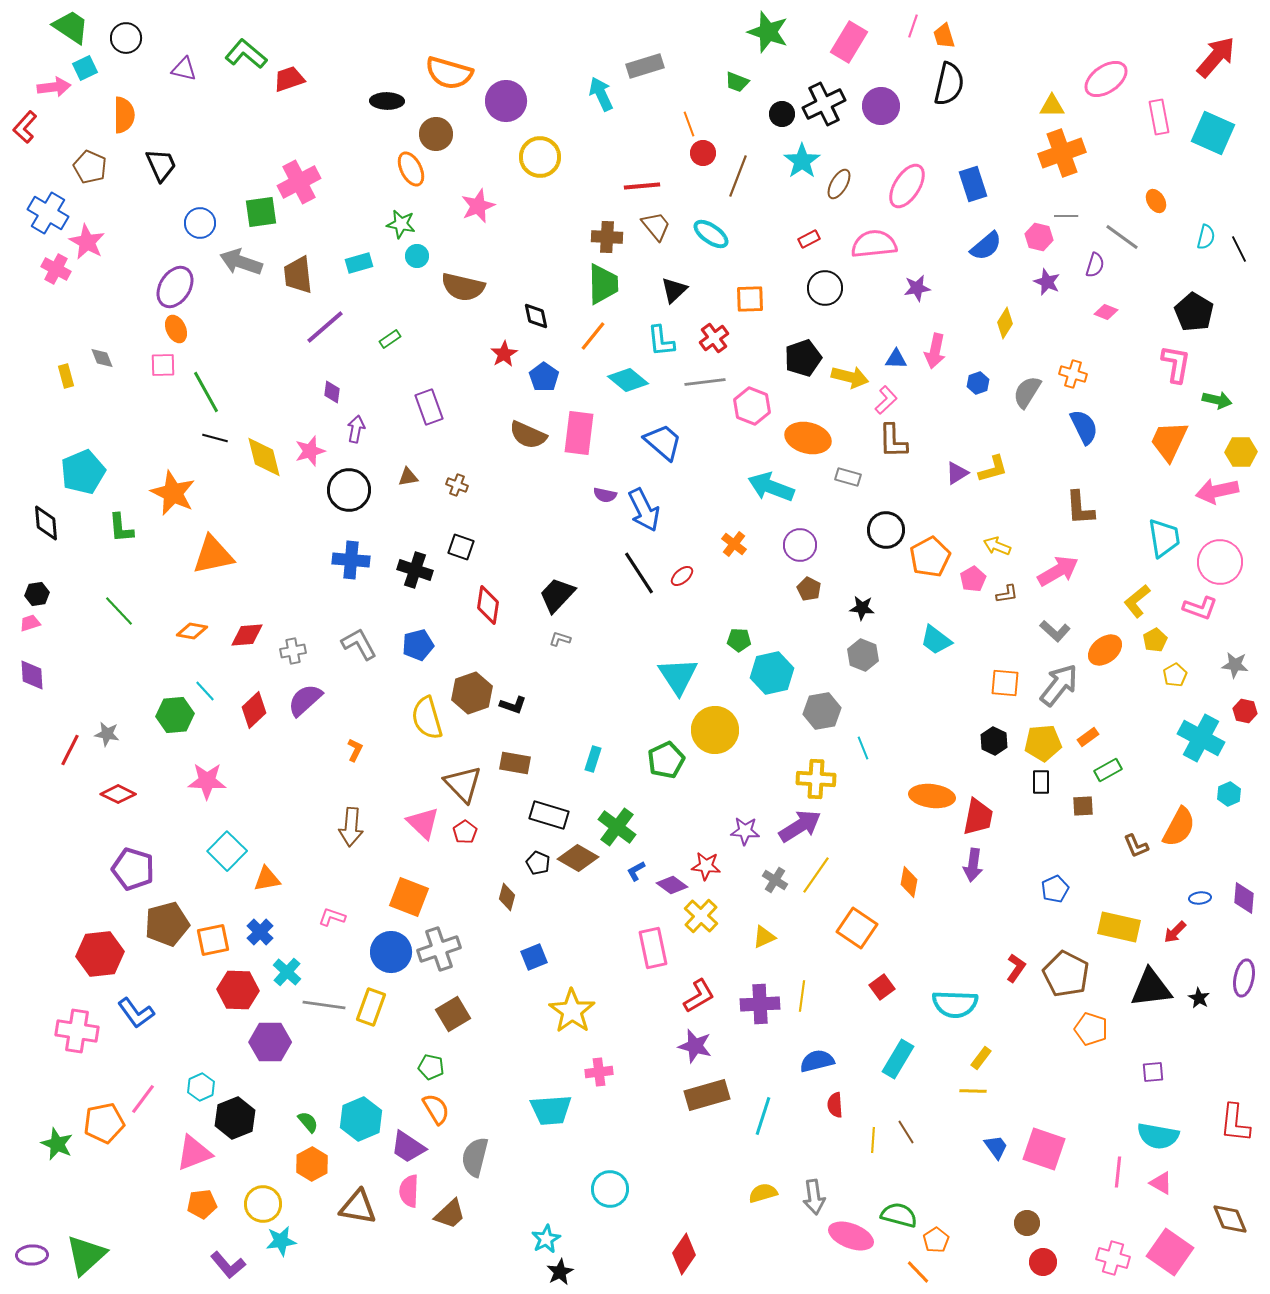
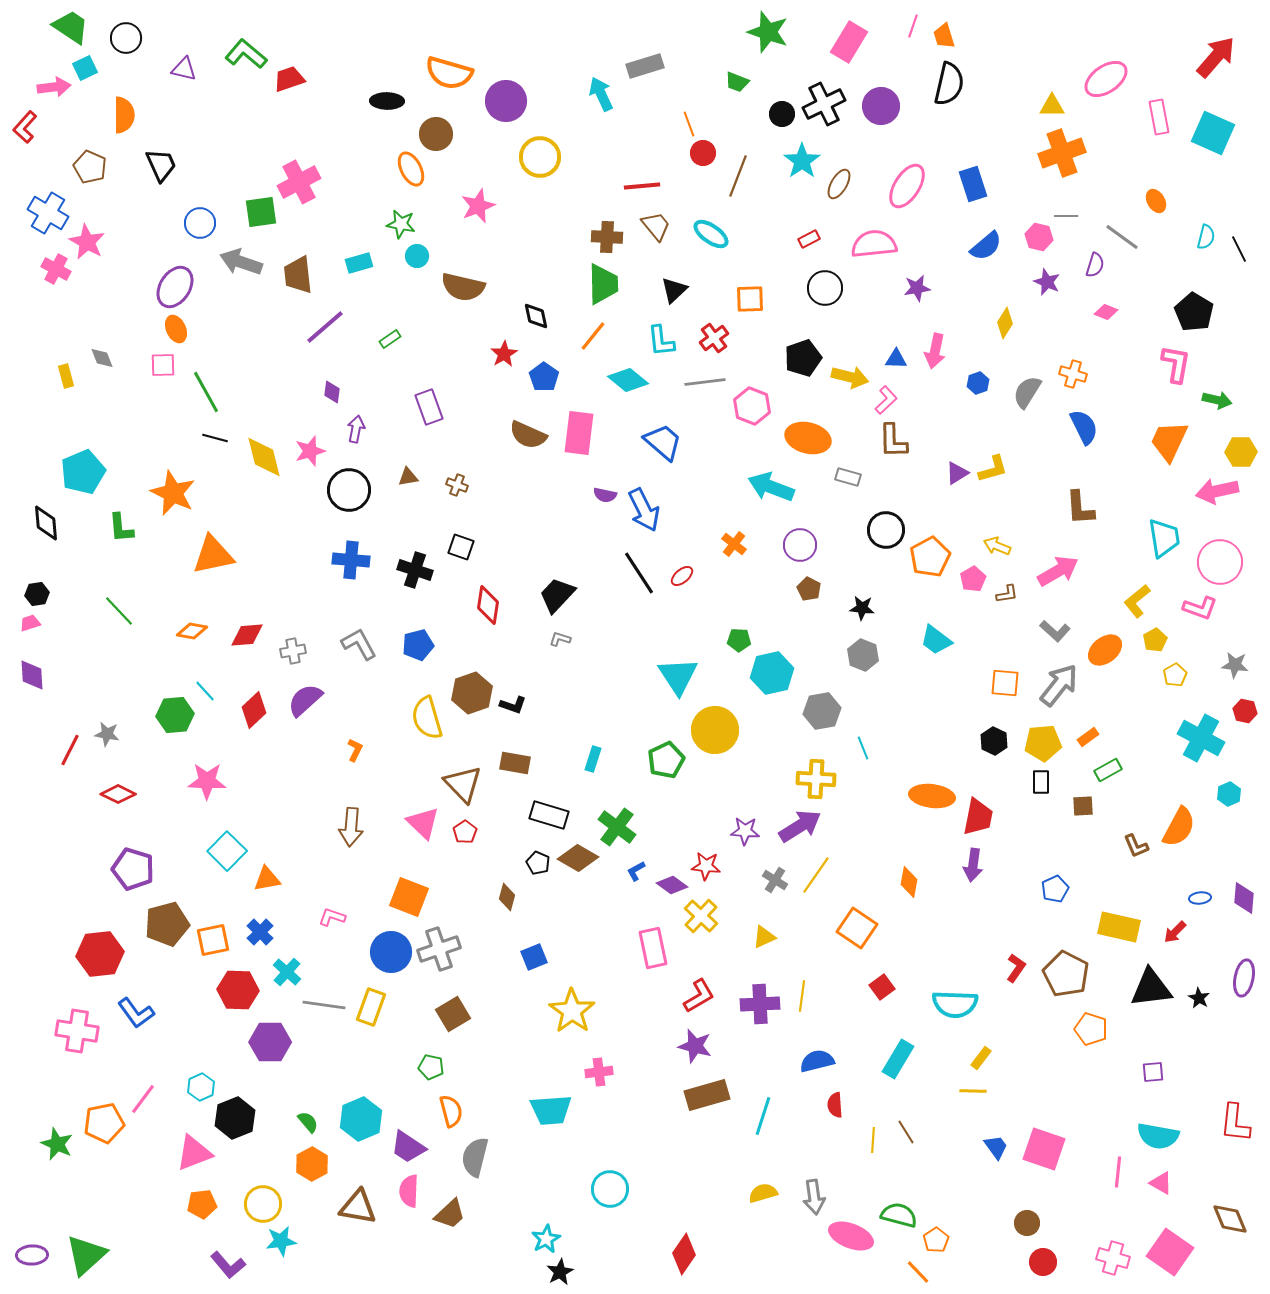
orange semicircle at (436, 1109): moved 15 px right, 2 px down; rotated 16 degrees clockwise
